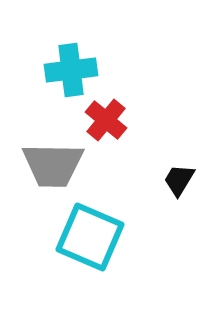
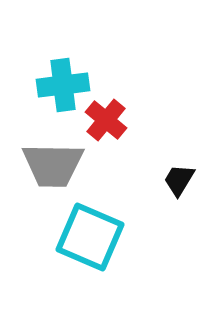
cyan cross: moved 8 px left, 15 px down
